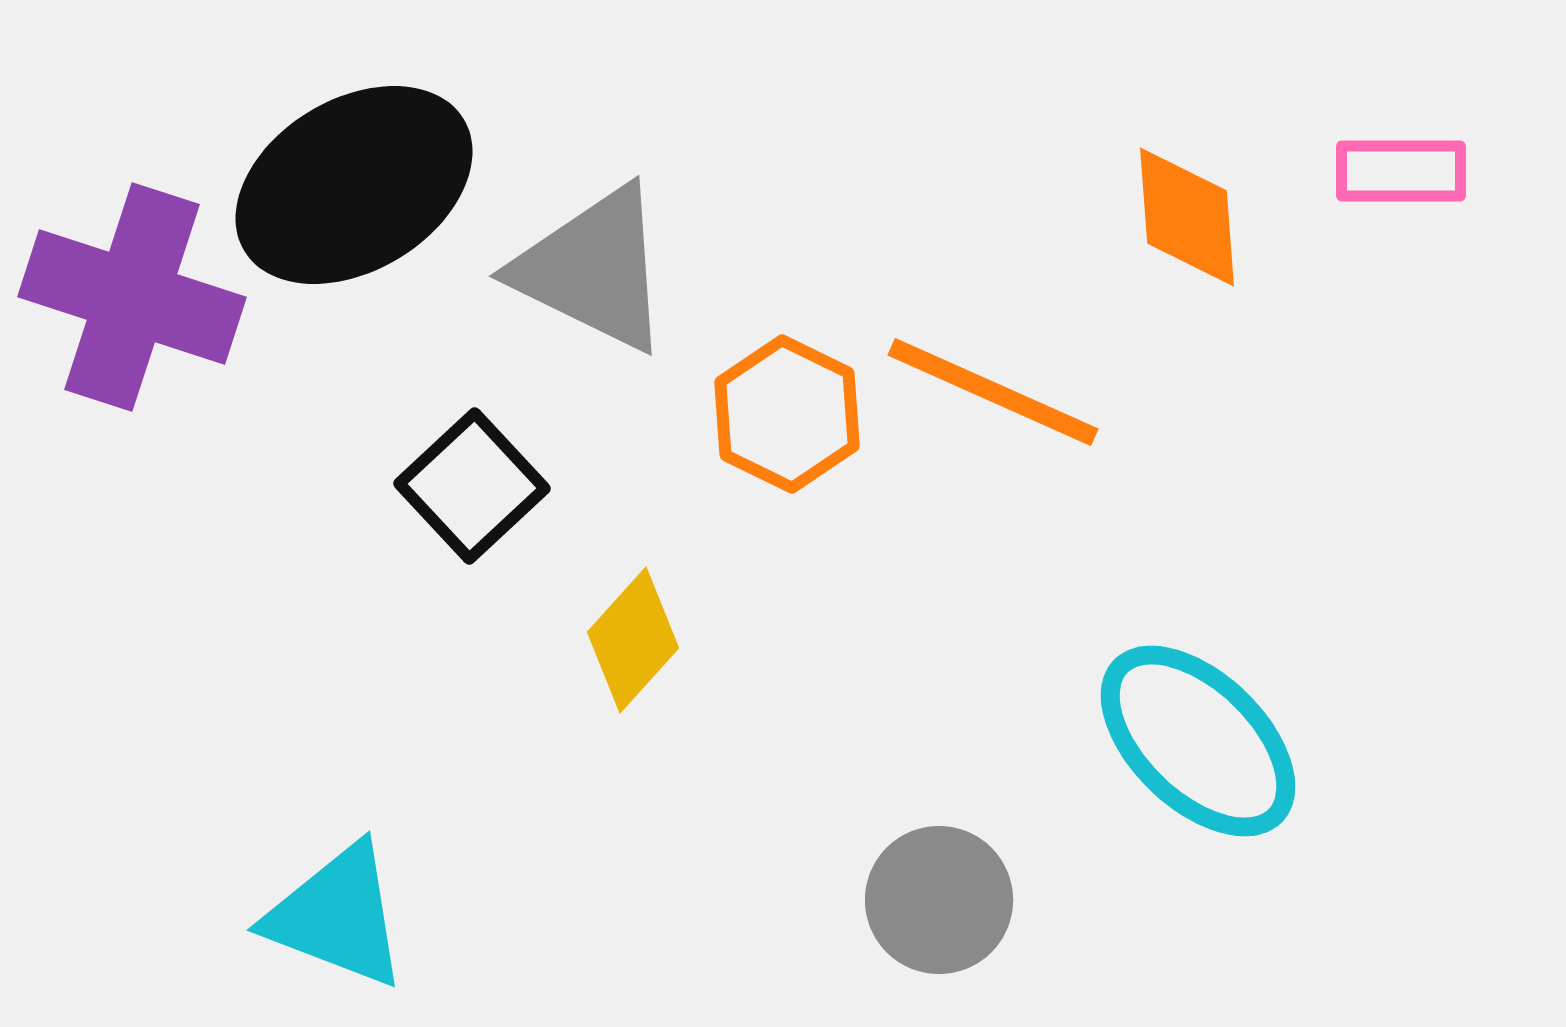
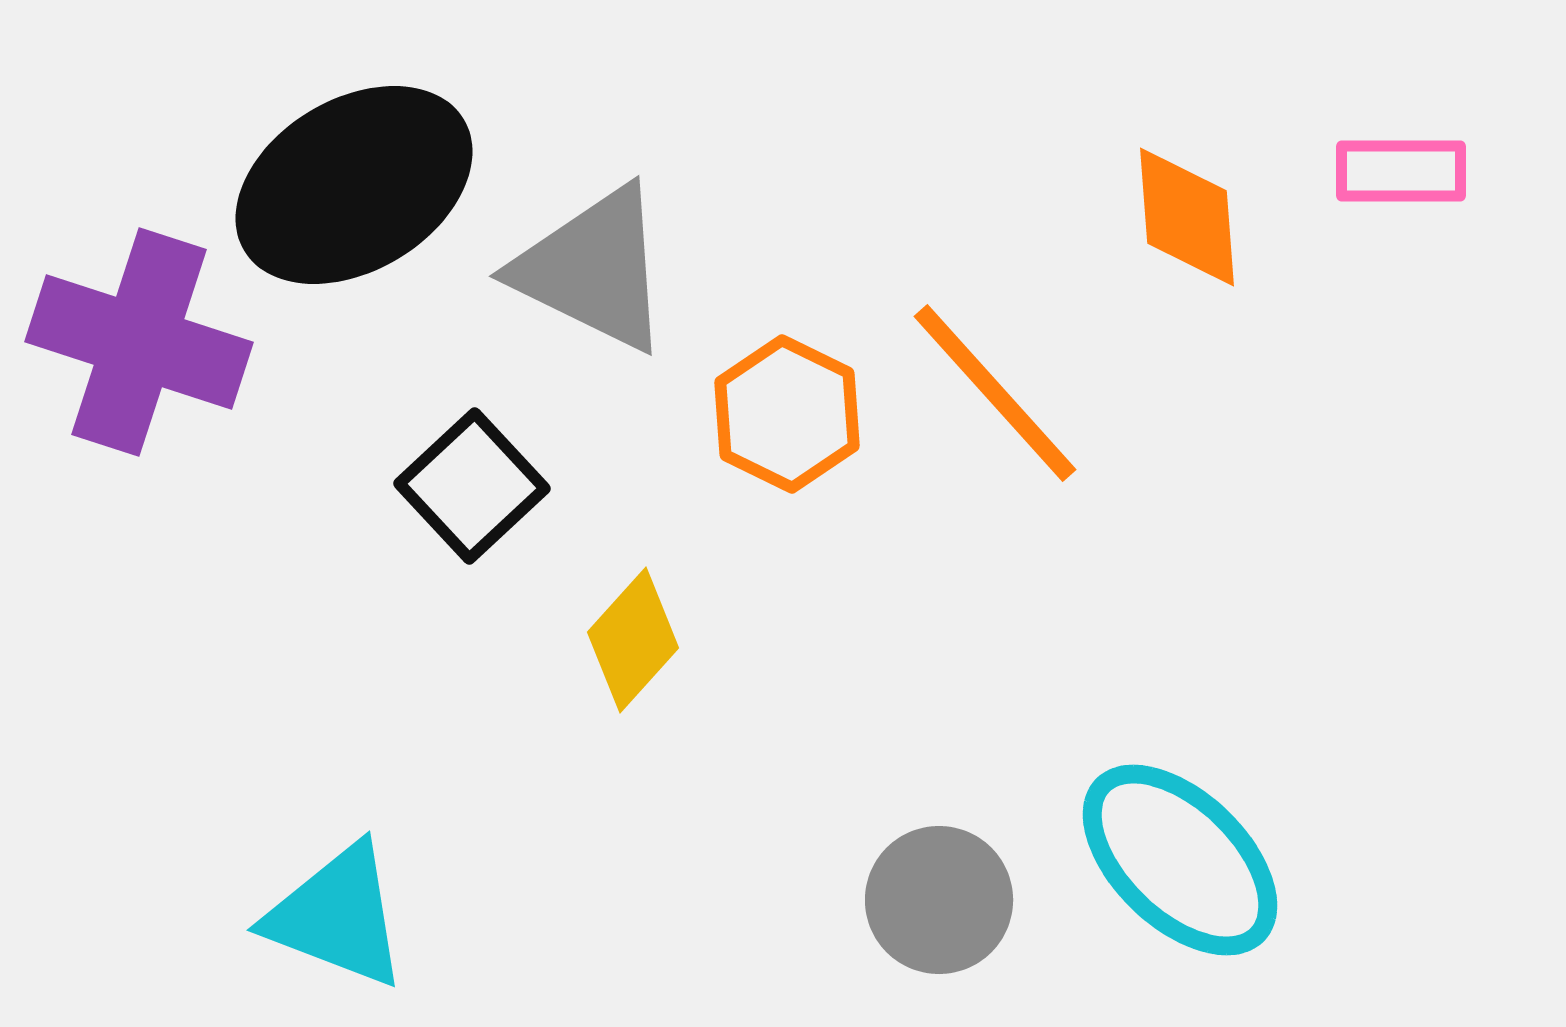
purple cross: moved 7 px right, 45 px down
orange line: moved 2 px right, 1 px down; rotated 24 degrees clockwise
cyan ellipse: moved 18 px left, 119 px down
